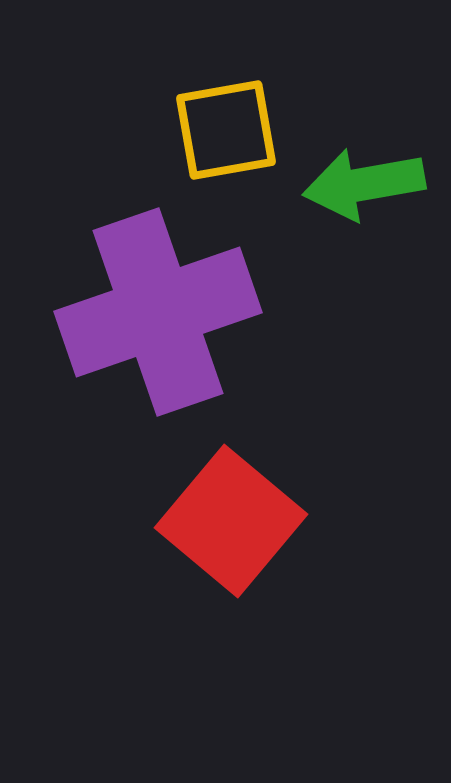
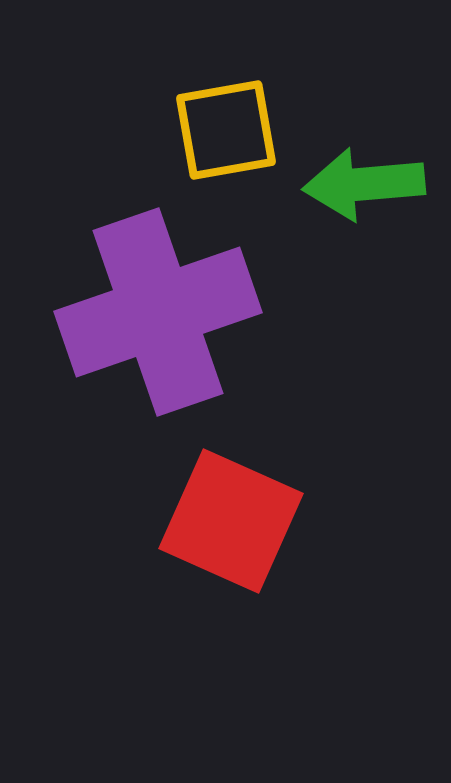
green arrow: rotated 5 degrees clockwise
red square: rotated 16 degrees counterclockwise
